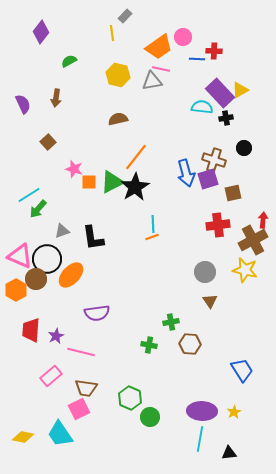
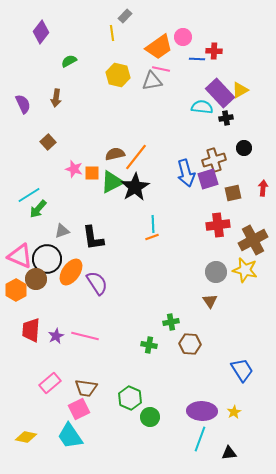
brown semicircle at (118, 119): moved 3 px left, 35 px down
brown cross at (214, 160): rotated 35 degrees counterclockwise
orange square at (89, 182): moved 3 px right, 9 px up
red arrow at (263, 220): moved 32 px up
gray circle at (205, 272): moved 11 px right
orange ellipse at (71, 275): moved 3 px up; rotated 8 degrees counterclockwise
purple semicircle at (97, 313): moved 30 px up; rotated 115 degrees counterclockwise
pink line at (81, 352): moved 4 px right, 16 px up
pink rectangle at (51, 376): moved 1 px left, 7 px down
cyan trapezoid at (60, 434): moved 10 px right, 2 px down
yellow diamond at (23, 437): moved 3 px right
cyan line at (200, 439): rotated 10 degrees clockwise
